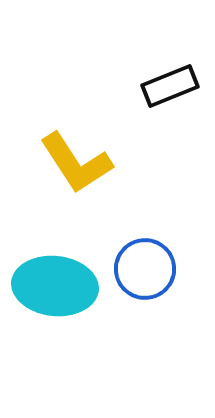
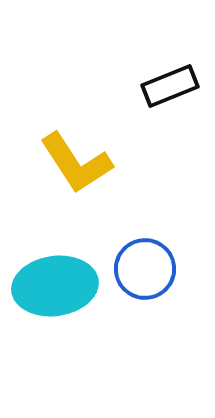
cyan ellipse: rotated 14 degrees counterclockwise
